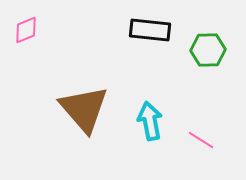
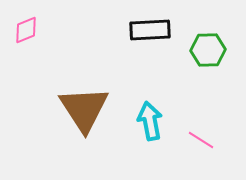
black rectangle: rotated 9 degrees counterclockwise
brown triangle: rotated 8 degrees clockwise
